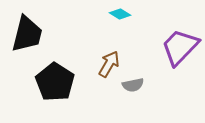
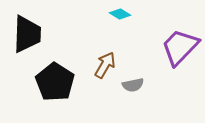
black trapezoid: rotated 12 degrees counterclockwise
brown arrow: moved 4 px left, 1 px down
